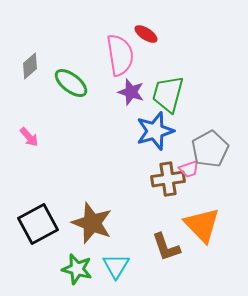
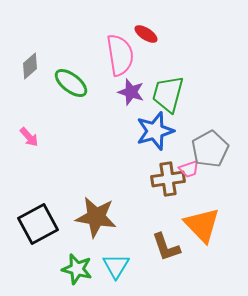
brown star: moved 4 px right, 6 px up; rotated 12 degrees counterclockwise
